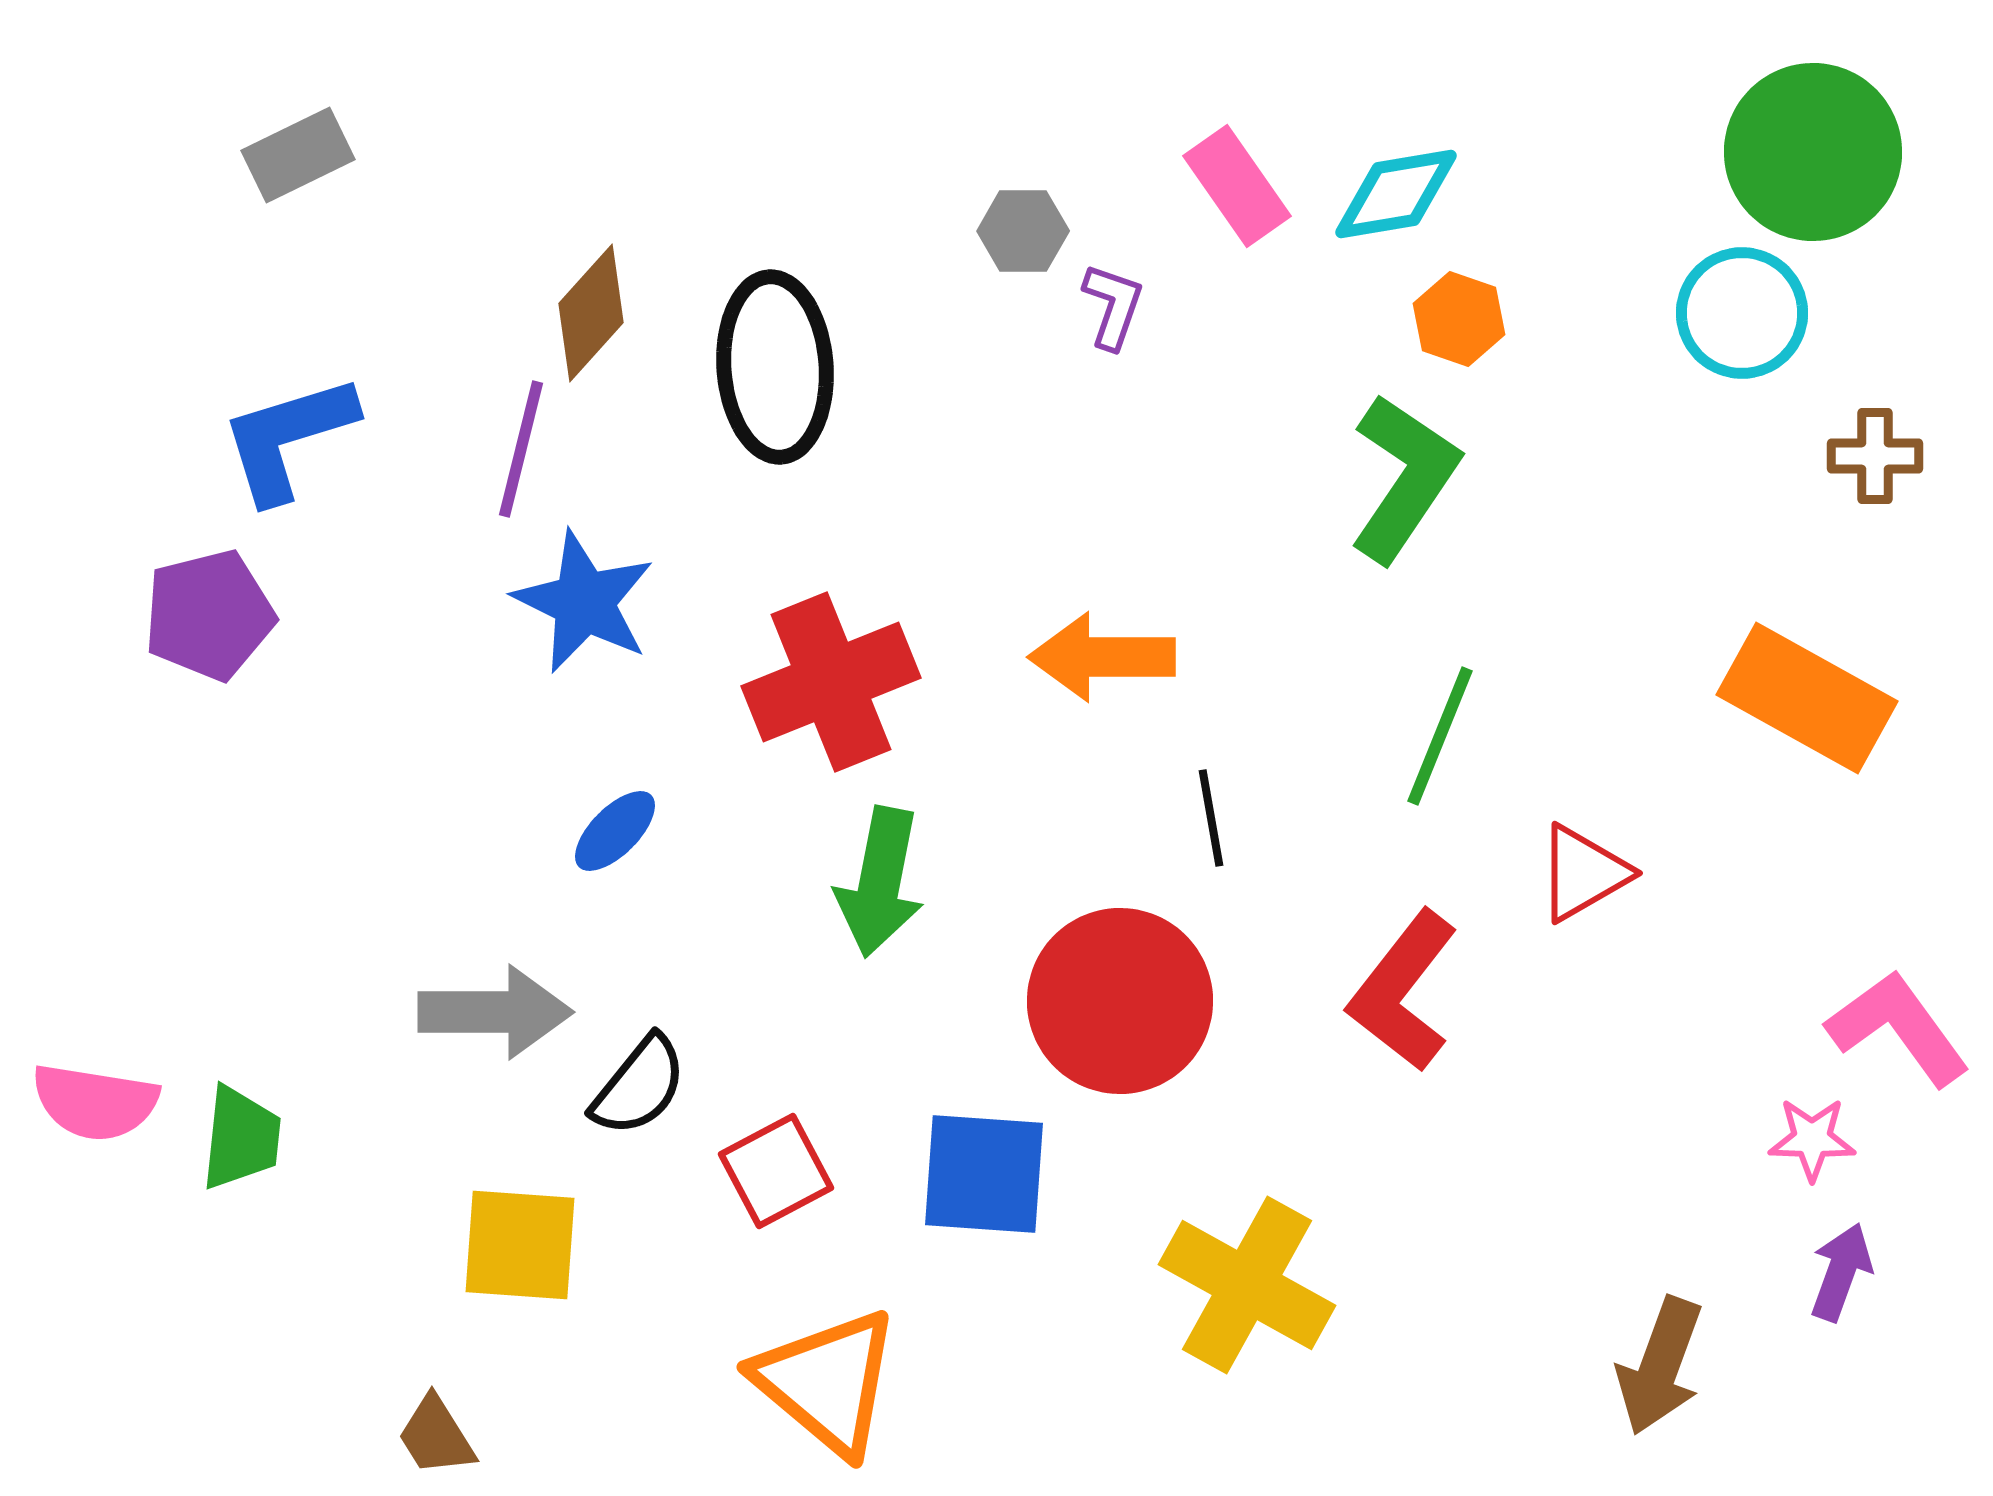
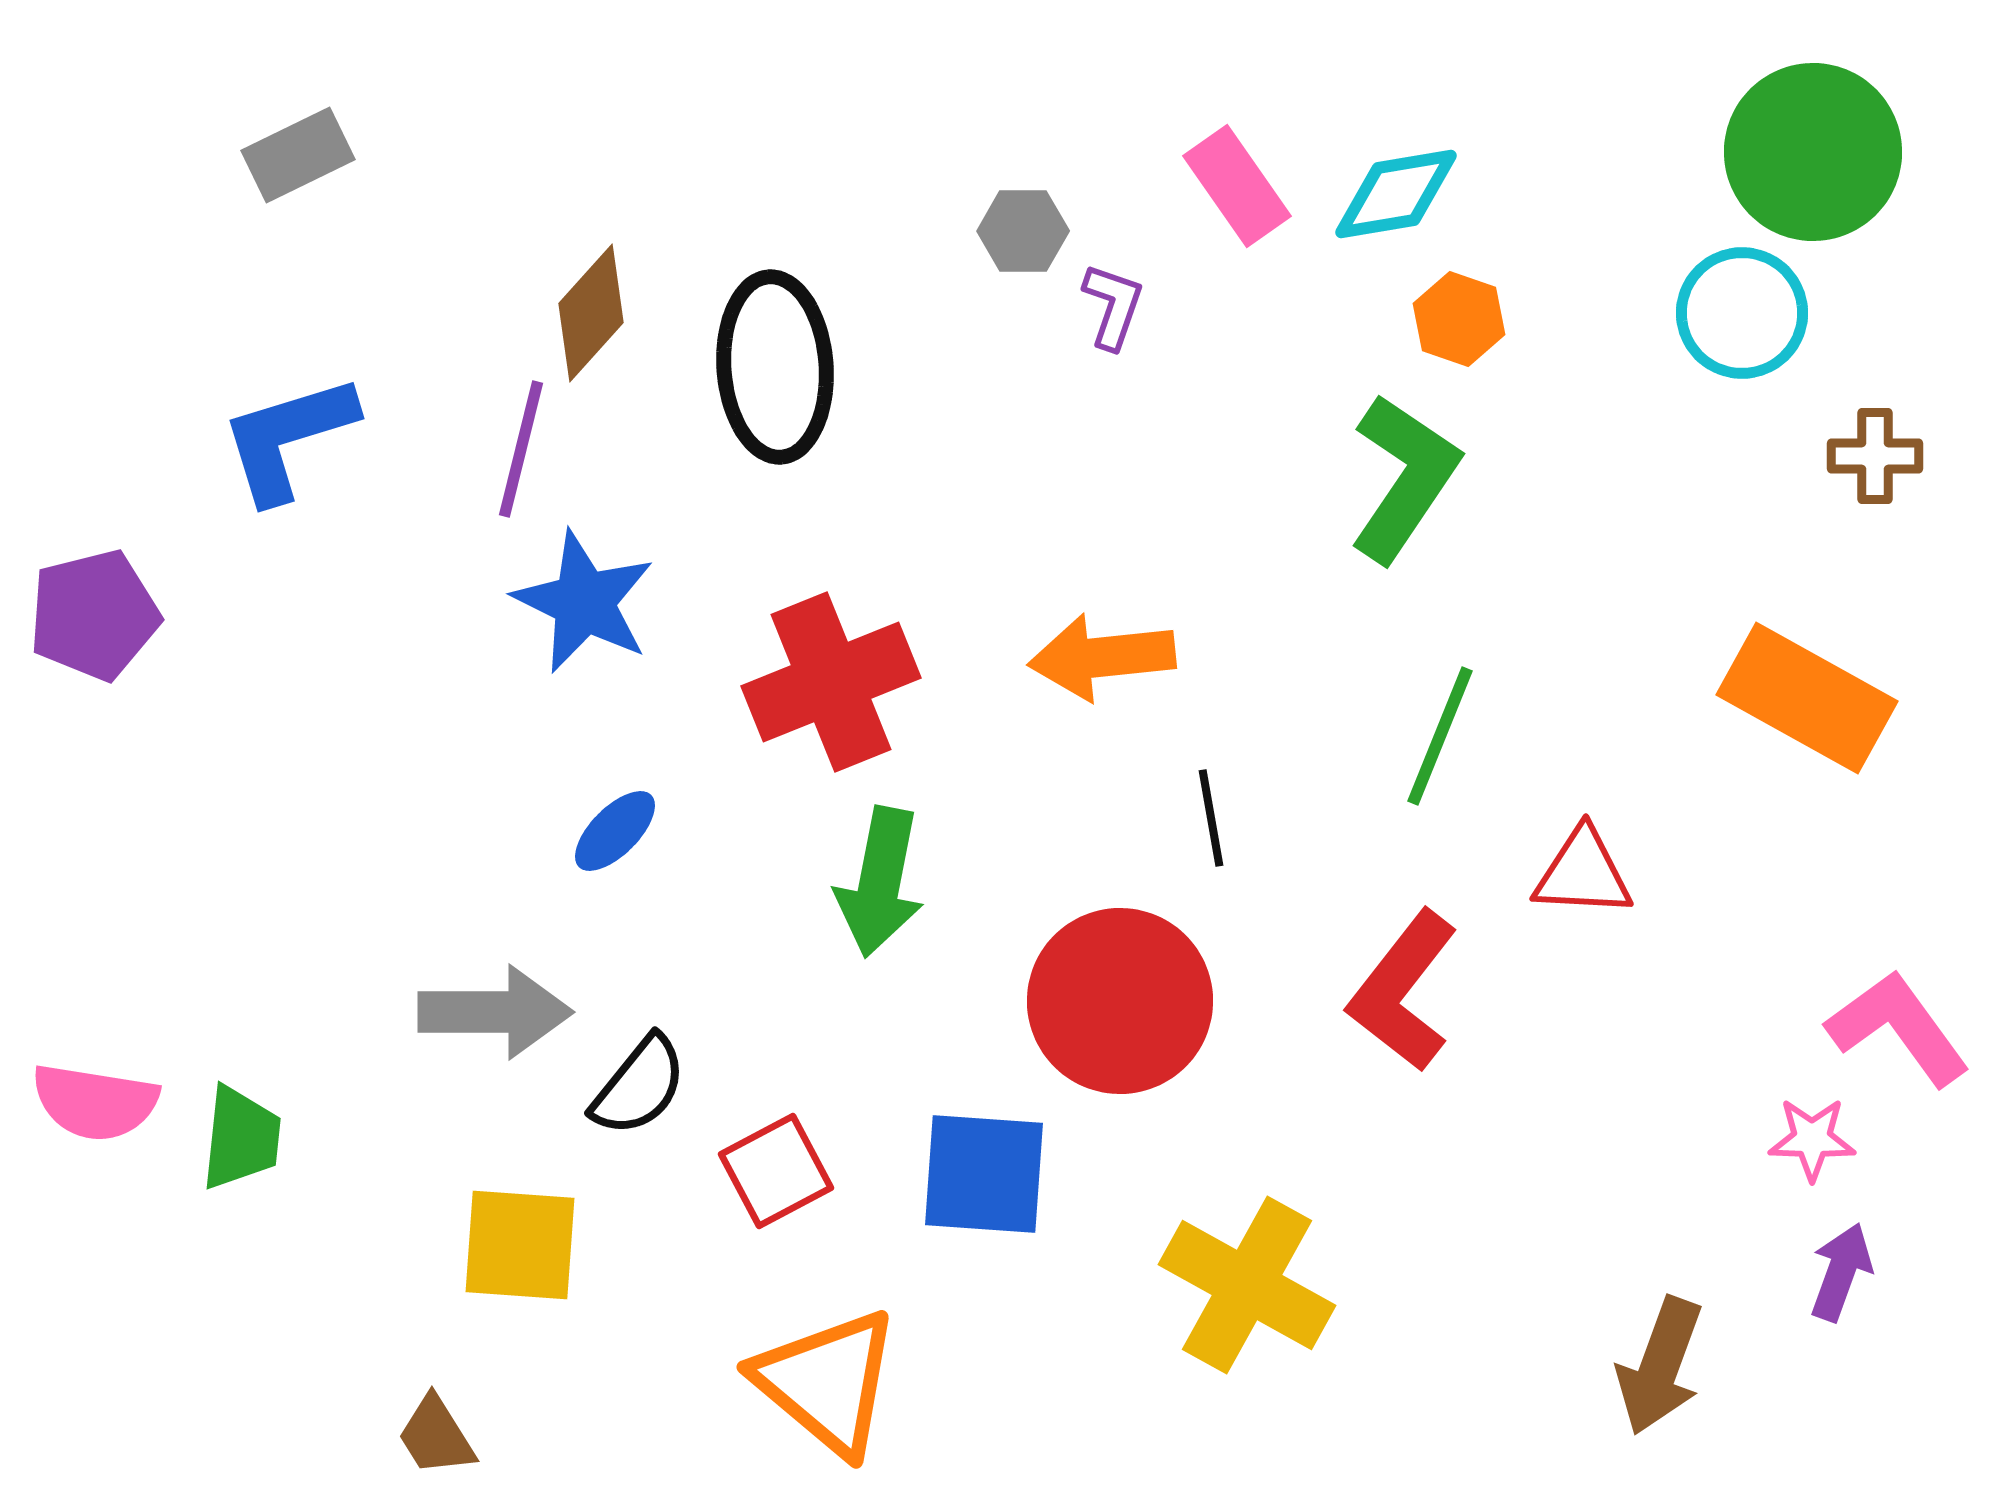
purple pentagon: moved 115 px left
orange arrow: rotated 6 degrees counterclockwise
red triangle: rotated 33 degrees clockwise
